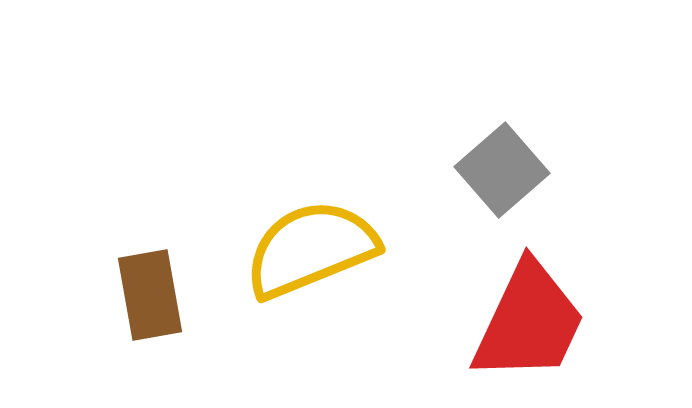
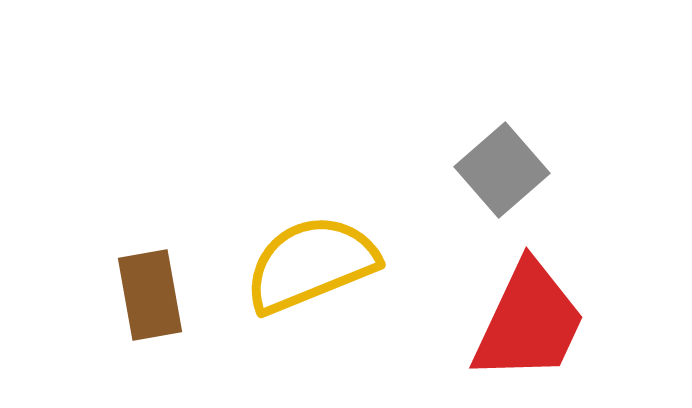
yellow semicircle: moved 15 px down
